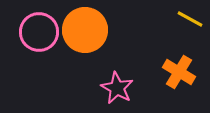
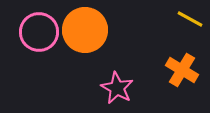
orange cross: moved 3 px right, 2 px up
